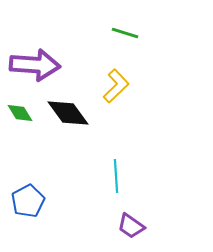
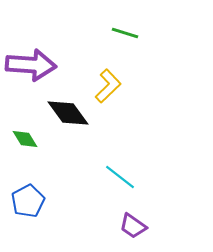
purple arrow: moved 4 px left
yellow L-shape: moved 8 px left
green diamond: moved 5 px right, 26 px down
cyan line: moved 4 px right, 1 px down; rotated 48 degrees counterclockwise
purple trapezoid: moved 2 px right
